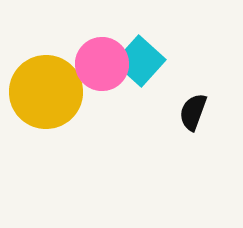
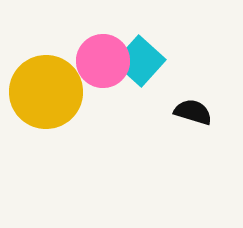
pink circle: moved 1 px right, 3 px up
black semicircle: rotated 87 degrees clockwise
